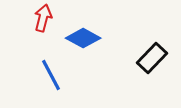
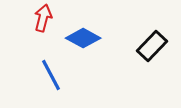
black rectangle: moved 12 px up
